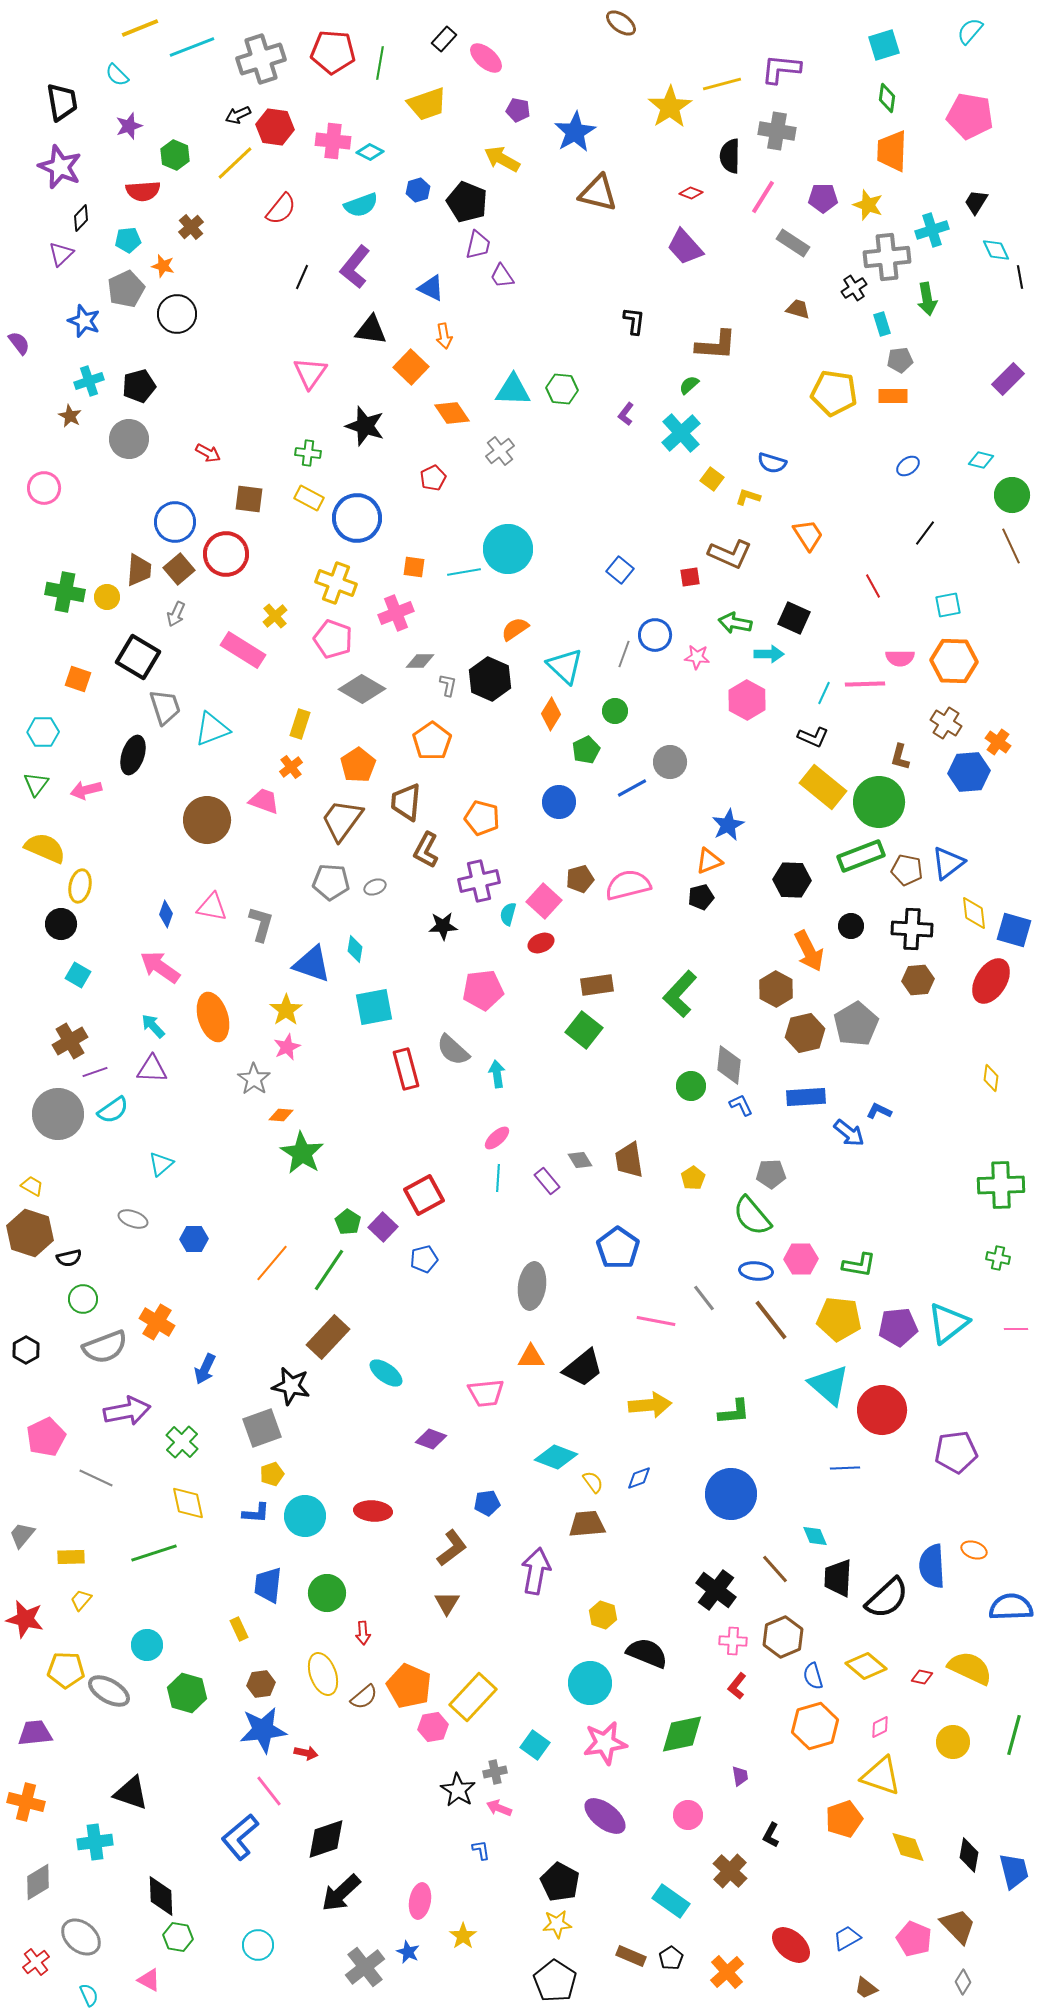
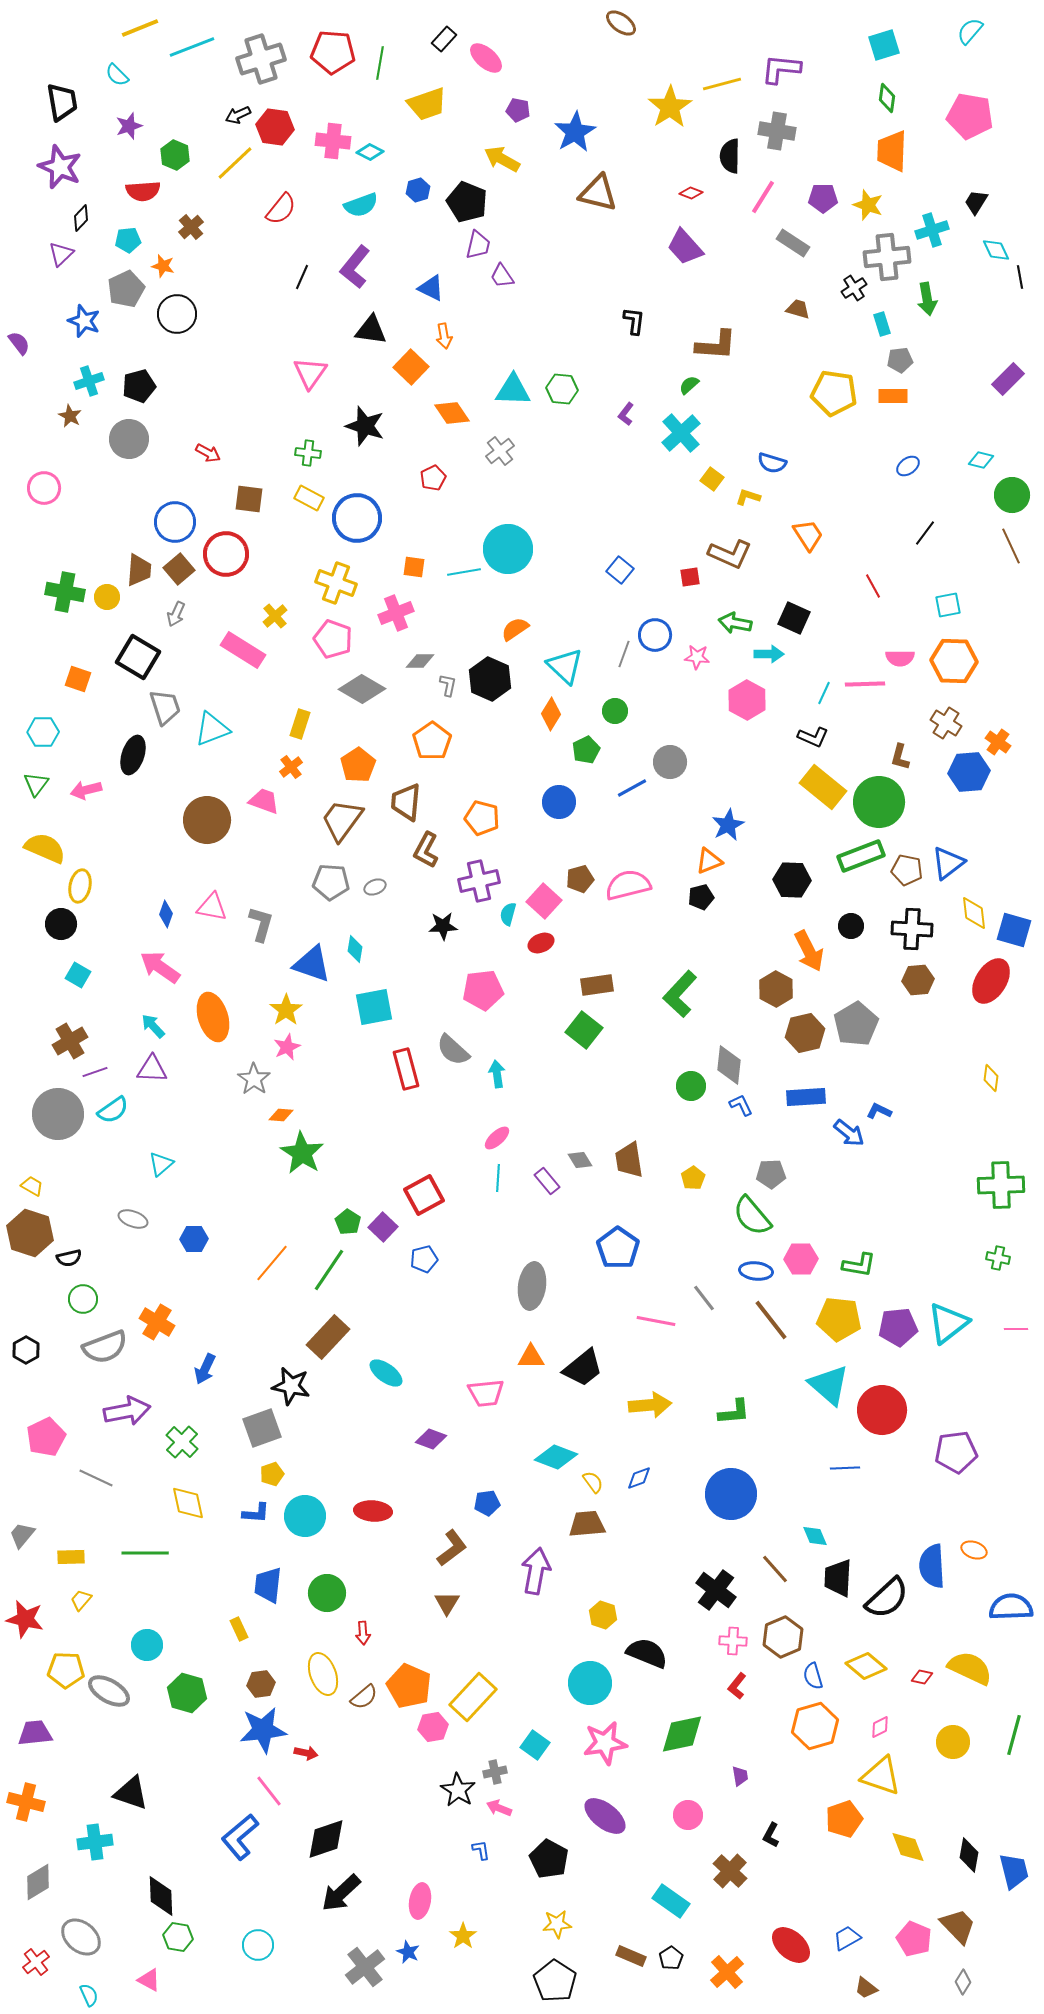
green line at (154, 1553): moved 9 px left; rotated 18 degrees clockwise
black pentagon at (560, 1882): moved 11 px left, 23 px up
